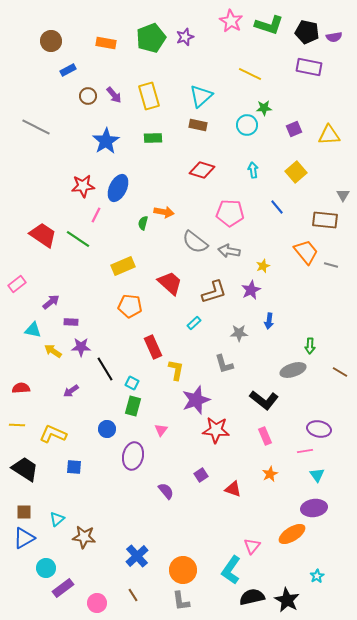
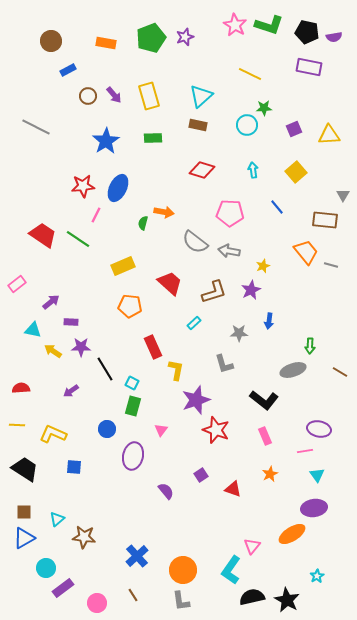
pink star at (231, 21): moved 4 px right, 4 px down
red star at (216, 430): rotated 16 degrees clockwise
